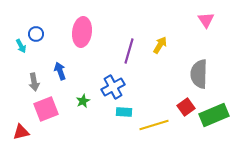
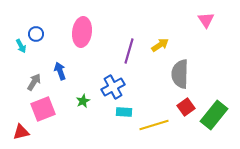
yellow arrow: rotated 24 degrees clockwise
gray semicircle: moved 19 px left
gray arrow: rotated 138 degrees counterclockwise
pink square: moved 3 px left
green rectangle: rotated 28 degrees counterclockwise
